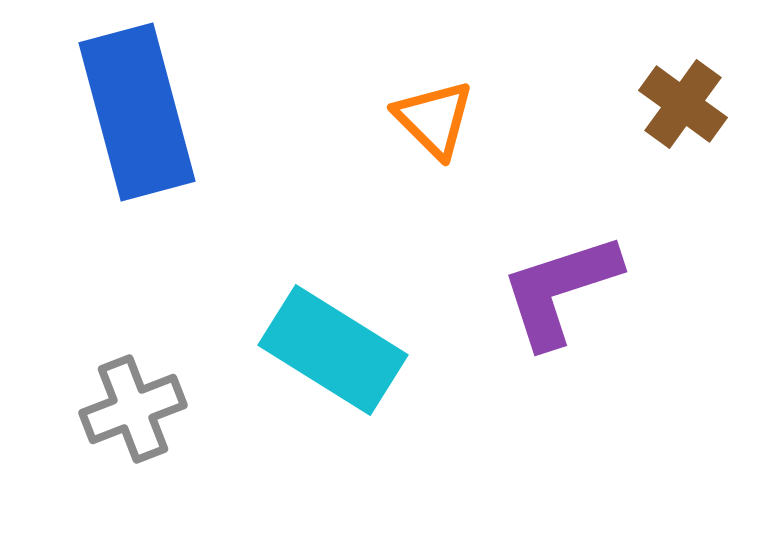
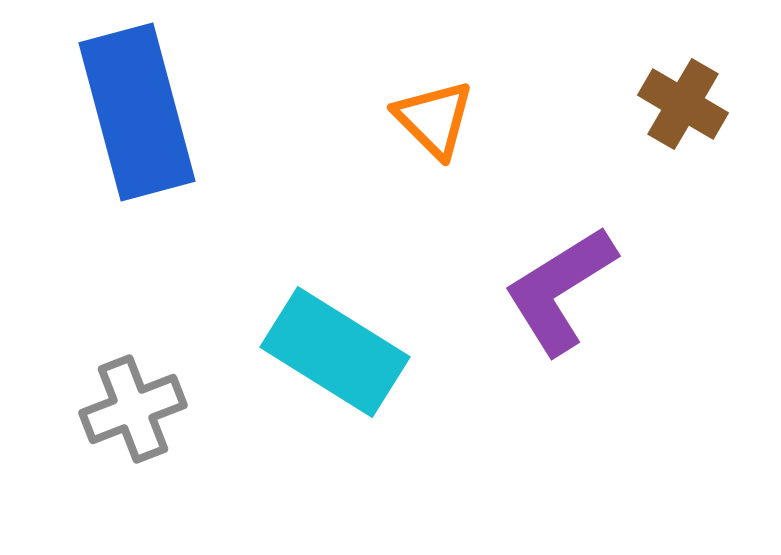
brown cross: rotated 6 degrees counterclockwise
purple L-shape: rotated 14 degrees counterclockwise
cyan rectangle: moved 2 px right, 2 px down
